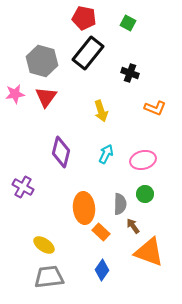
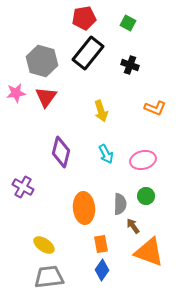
red pentagon: rotated 20 degrees counterclockwise
black cross: moved 8 px up
pink star: moved 1 px right, 1 px up
cyan arrow: rotated 126 degrees clockwise
green circle: moved 1 px right, 2 px down
orange rectangle: moved 12 px down; rotated 36 degrees clockwise
